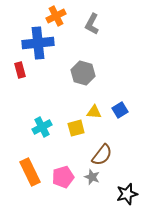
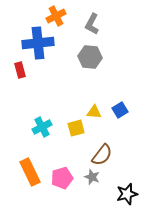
gray hexagon: moved 7 px right, 16 px up; rotated 10 degrees counterclockwise
pink pentagon: moved 1 px left, 1 px down
